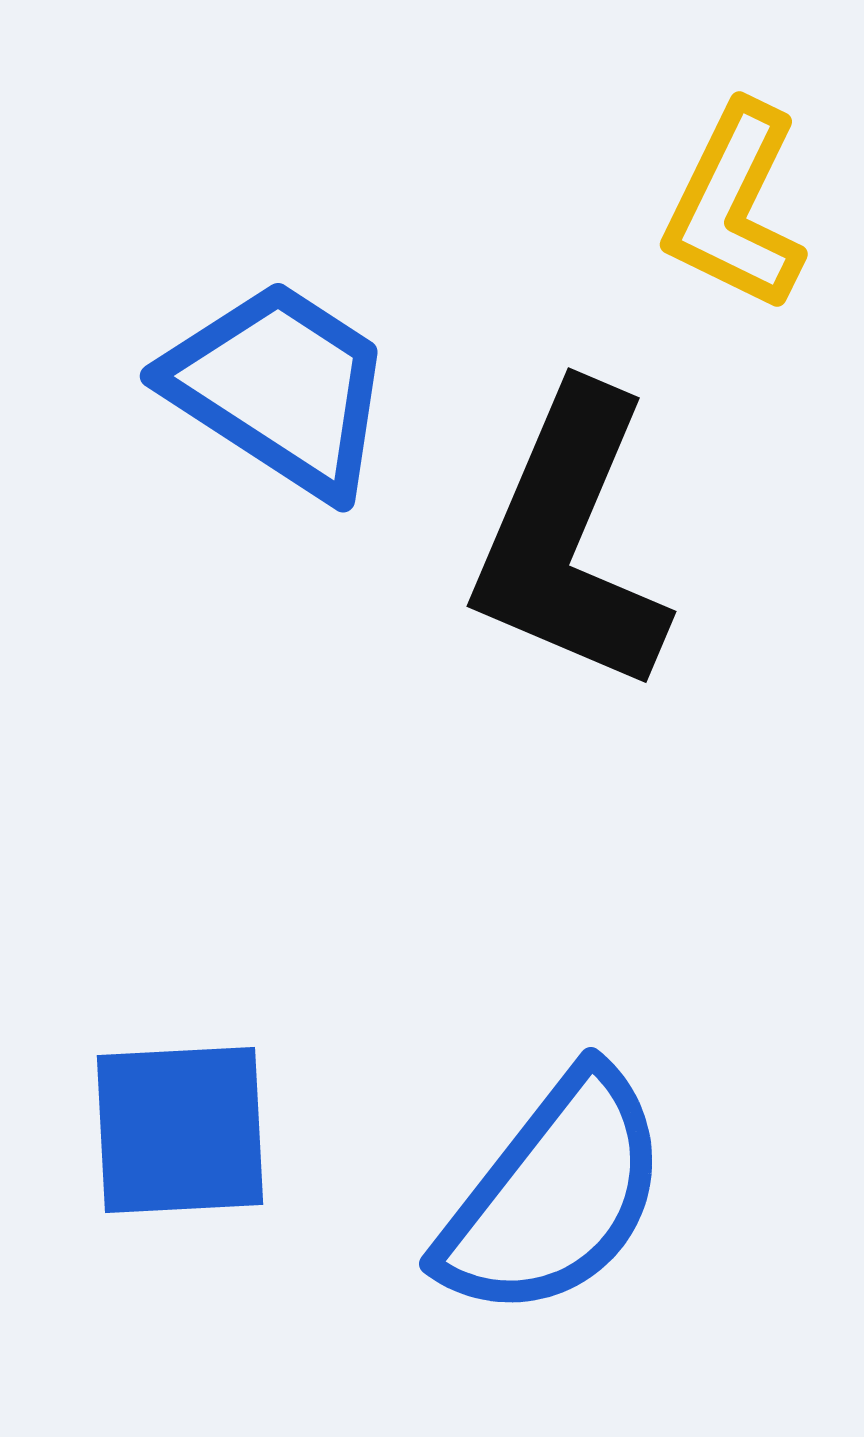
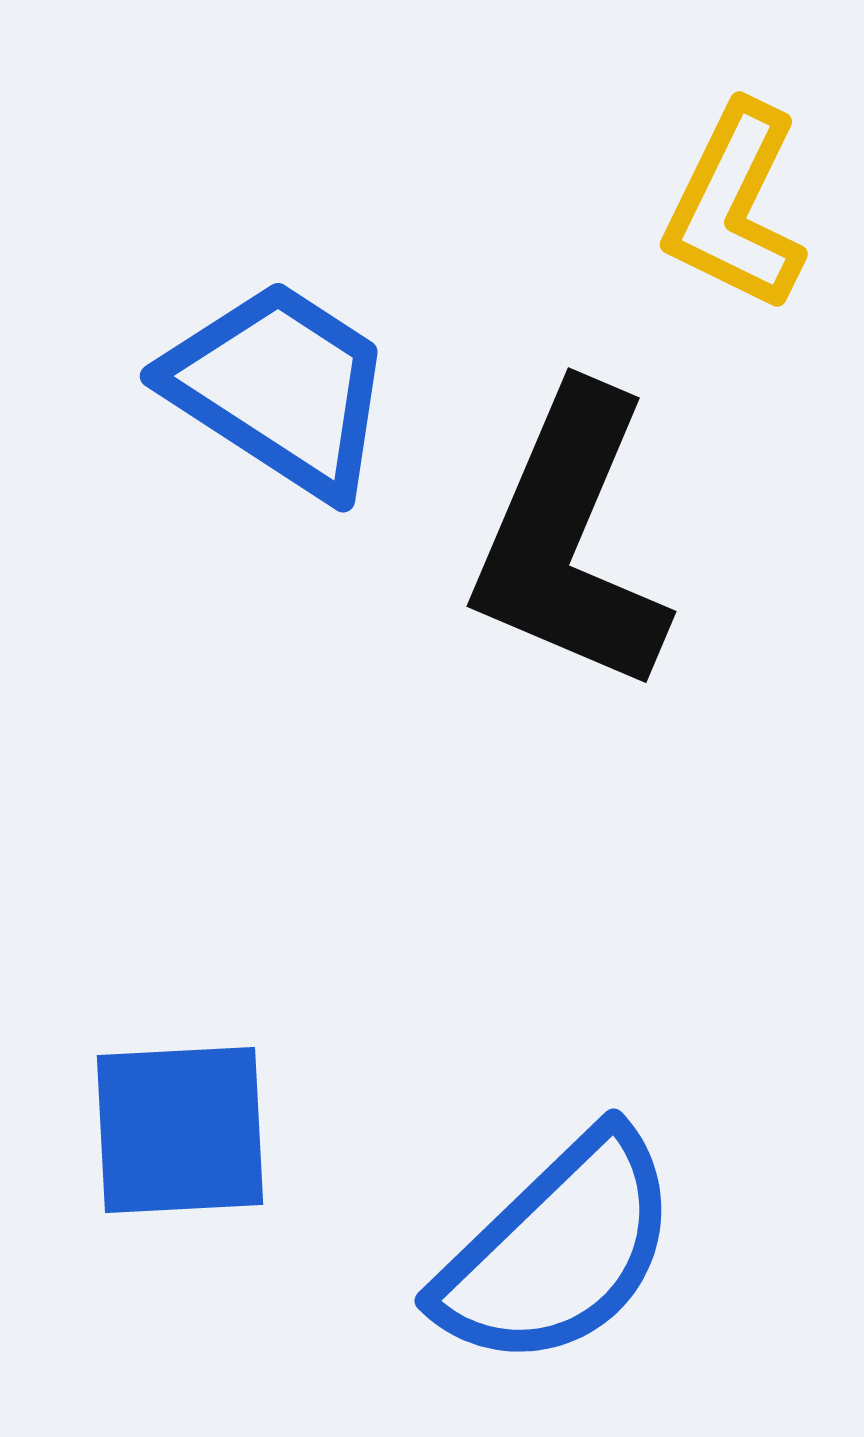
blue semicircle: moved 4 px right, 55 px down; rotated 8 degrees clockwise
